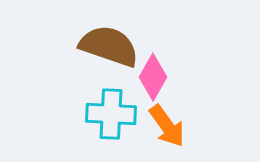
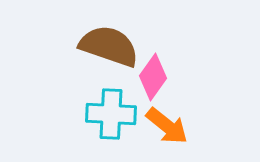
pink diamond: rotated 6 degrees clockwise
orange arrow: rotated 15 degrees counterclockwise
